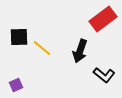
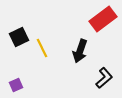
black square: rotated 24 degrees counterclockwise
yellow line: rotated 24 degrees clockwise
black L-shape: moved 3 px down; rotated 80 degrees counterclockwise
